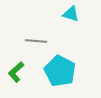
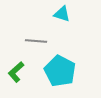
cyan triangle: moved 9 px left
